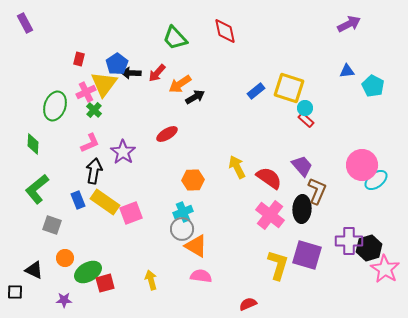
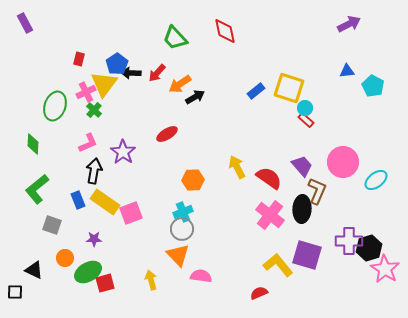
pink L-shape at (90, 143): moved 2 px left
pink circle at (362, 165): moved 19 px left, 3 px up
orange triangle at (196, 246): moved 18 px left, 9 px down; rotated 15 degrees clockwise
yellow L-shape at (278, 265): rotated 56 degrees counterclockwise
purple star at (64, 300): moved 30 px right, 61 px up
red semicircle at (248, 304): moved 11 px right, 11 px up
